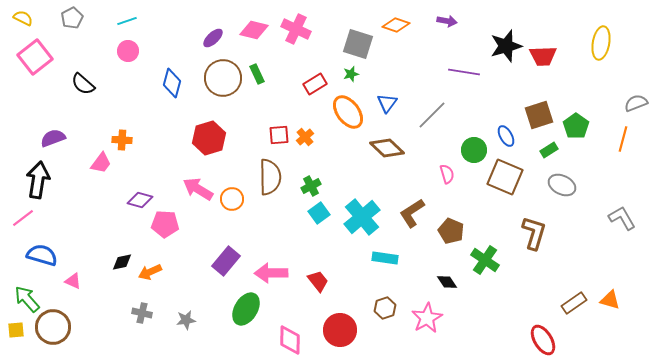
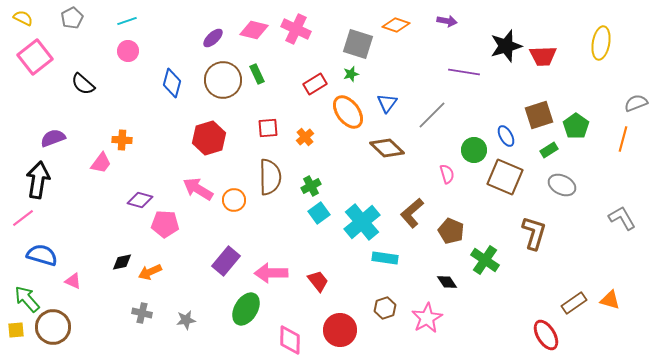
brown circle at (223, 78): moved 2 px down
red square at (279, 135): moved 11 px left, 7 px up
orange circle at (232, 199): moved 2 px right, 1 px down
brown L-shape at (412, 213): rotated 8 degrees counterclockwise
cyan cross at (362, 217): moved 5 px down
red ellipse at (543, 340): moved 3 px right, 5 px up
